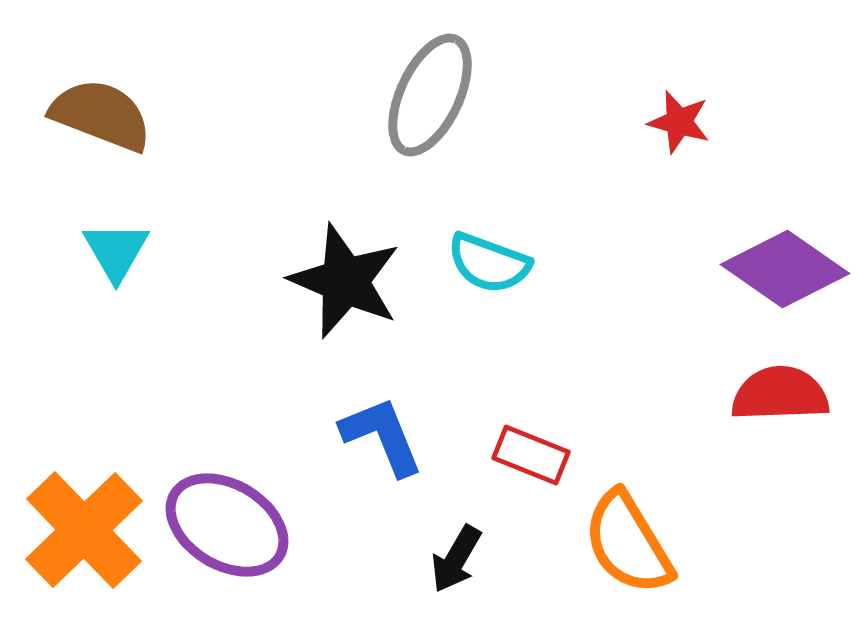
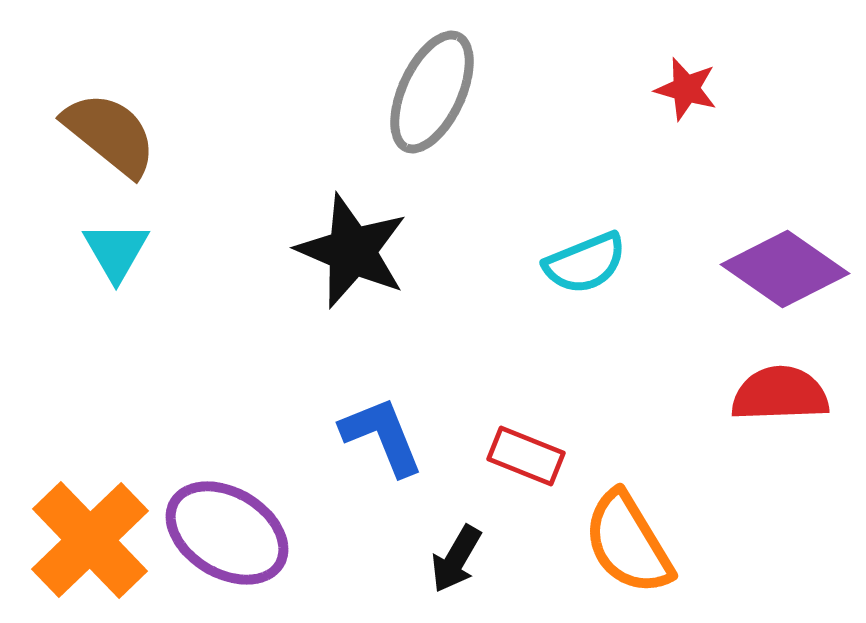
gray ellipse: moved 2 px right, 3 px up
brown semicircle: moved 9 px right, 19 px down; rotated 18 degrees clockwise
red star: moved 7 px right, 33 px up
cyan semicircle: moved 96 px right; rotated 42 degrees counterclockwise
black star: moved 7 px right, 30 px up
red rectangle: moved 5 px left, 1 px down
purple ellipse: moved 8 px down
orange cross: moved 6 px right, 10 px down
